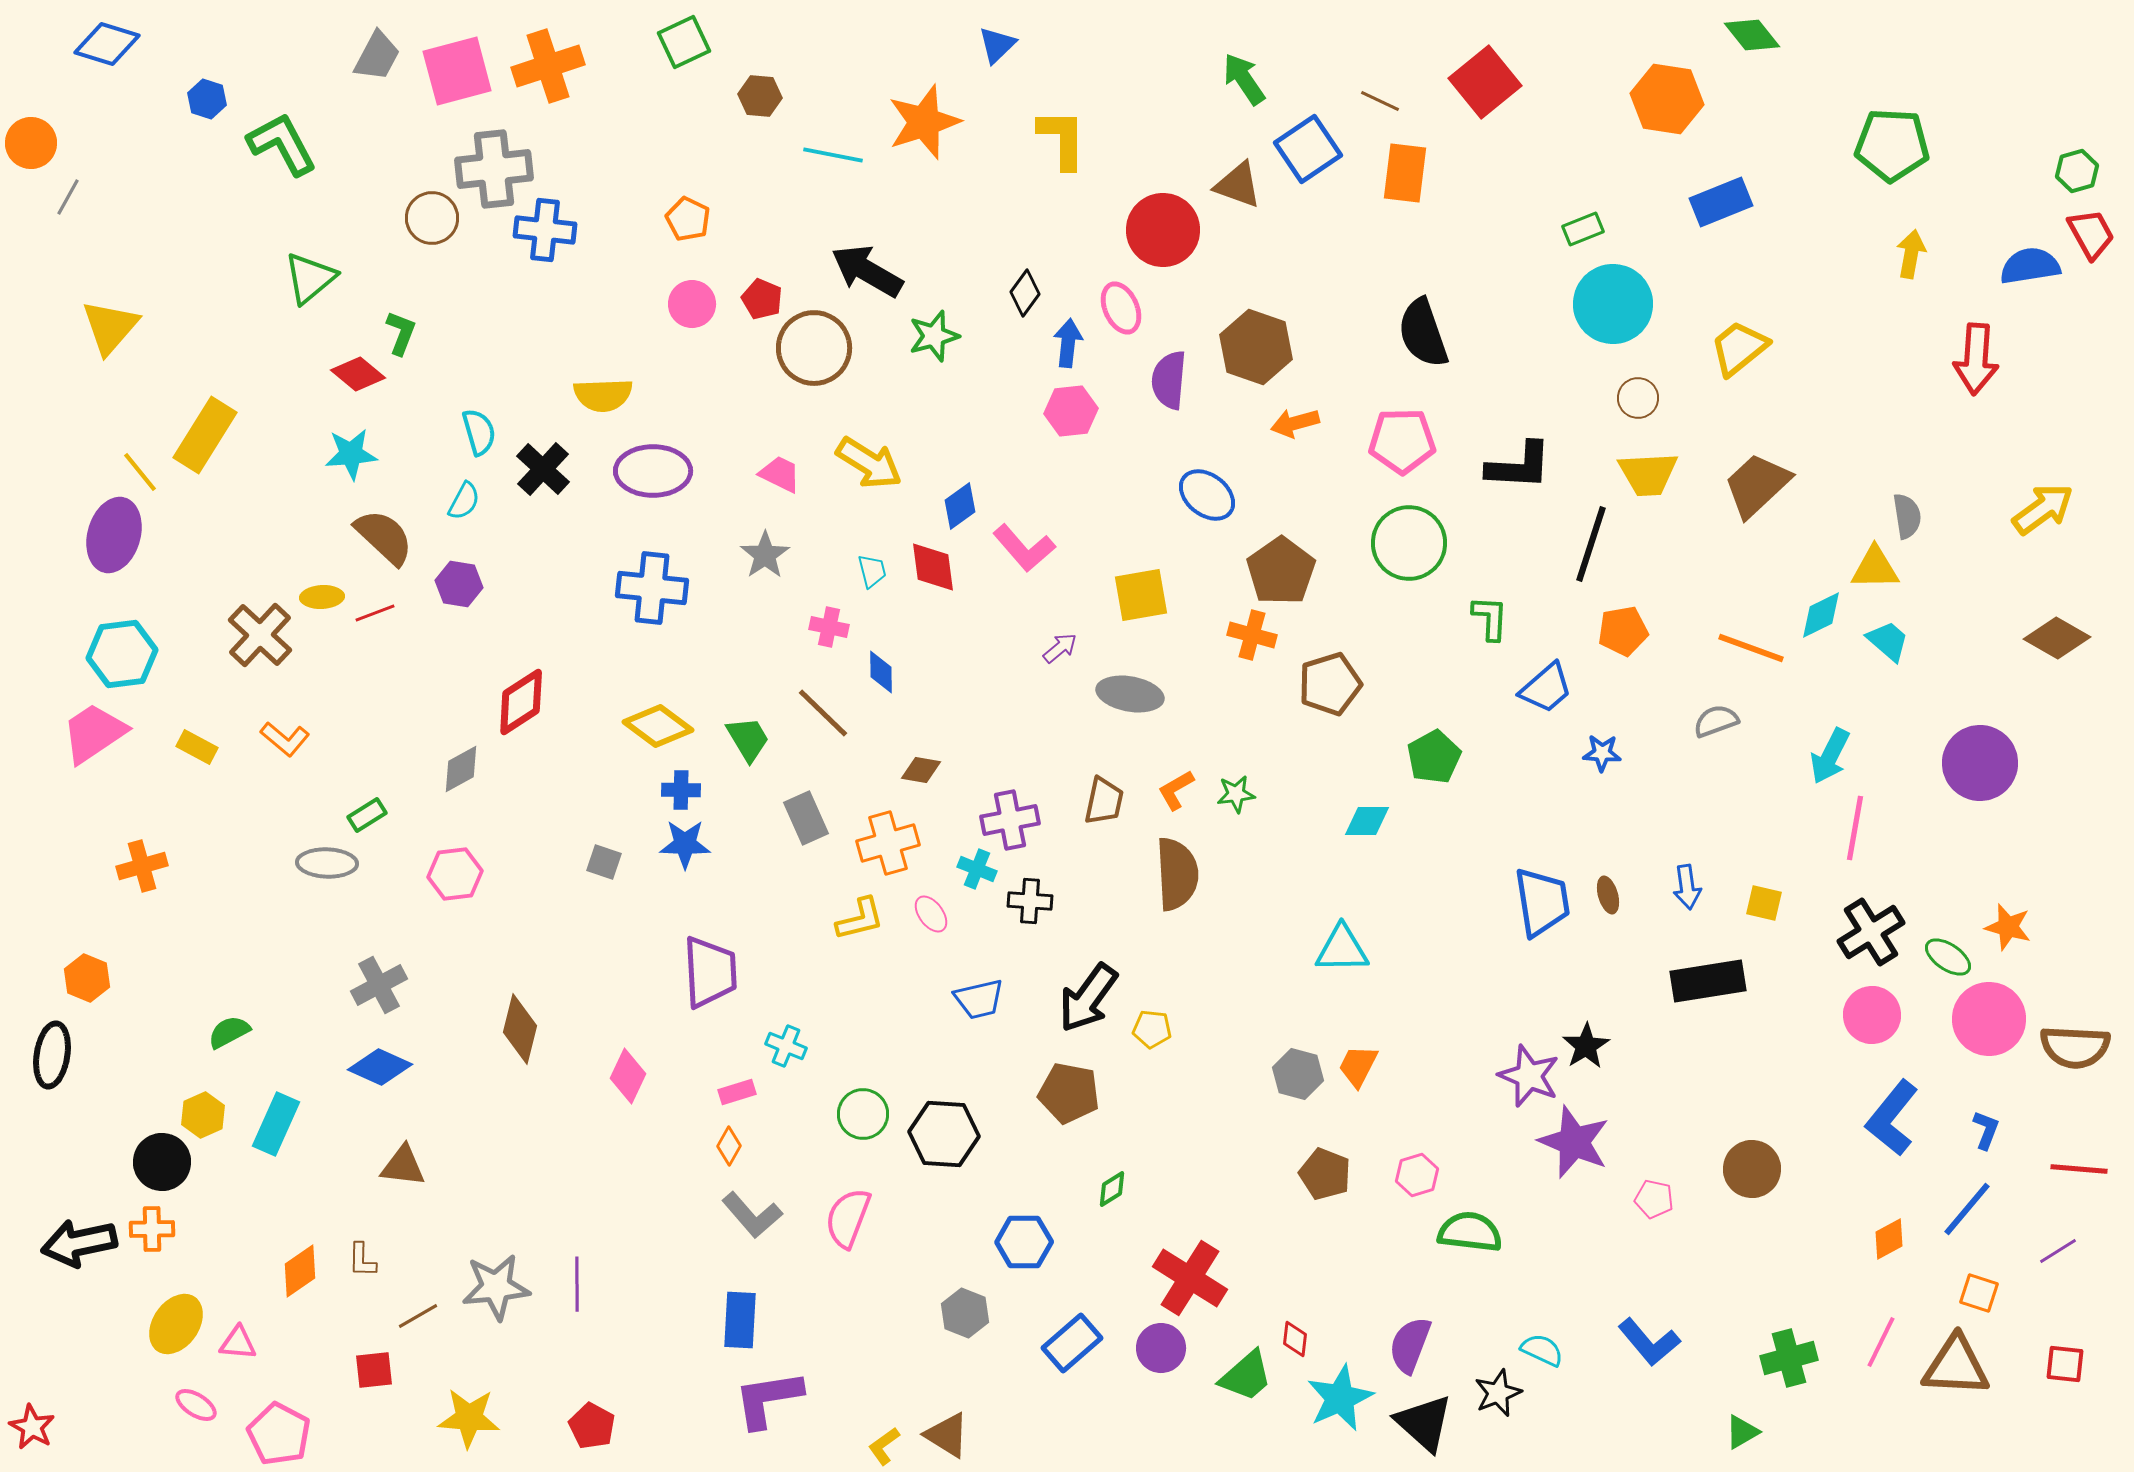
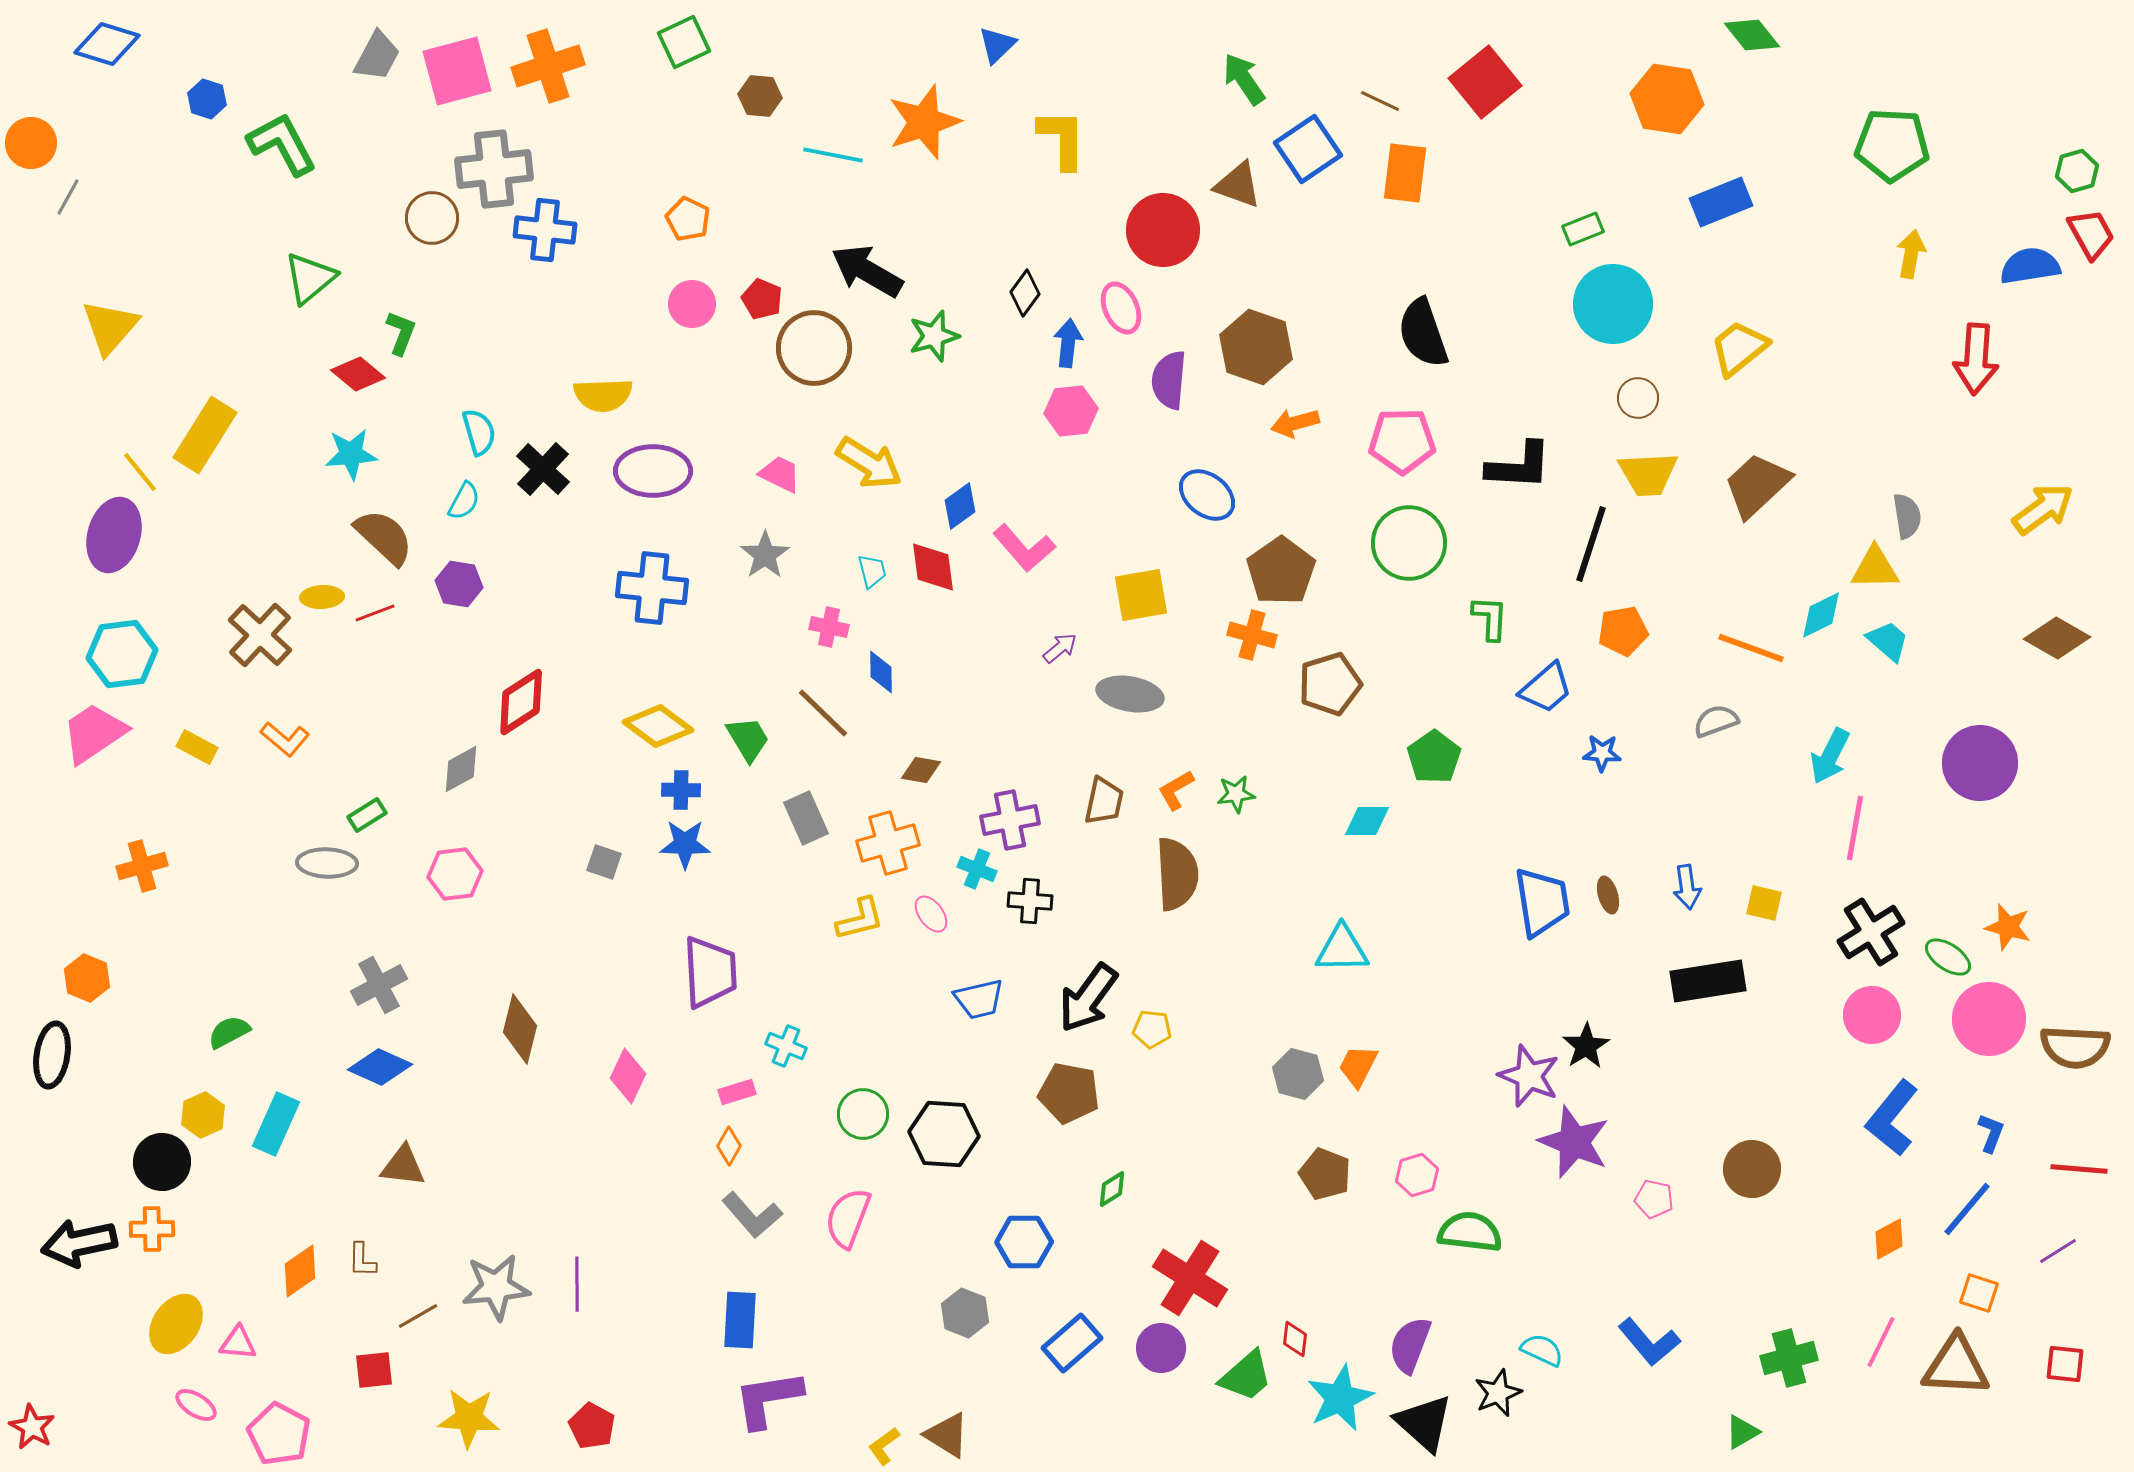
green pentagon at (1434, 757): rotated 6 degrees counterclockwise
blue L-shape at (1986, 1130): moved 5 px right, 3 px down
